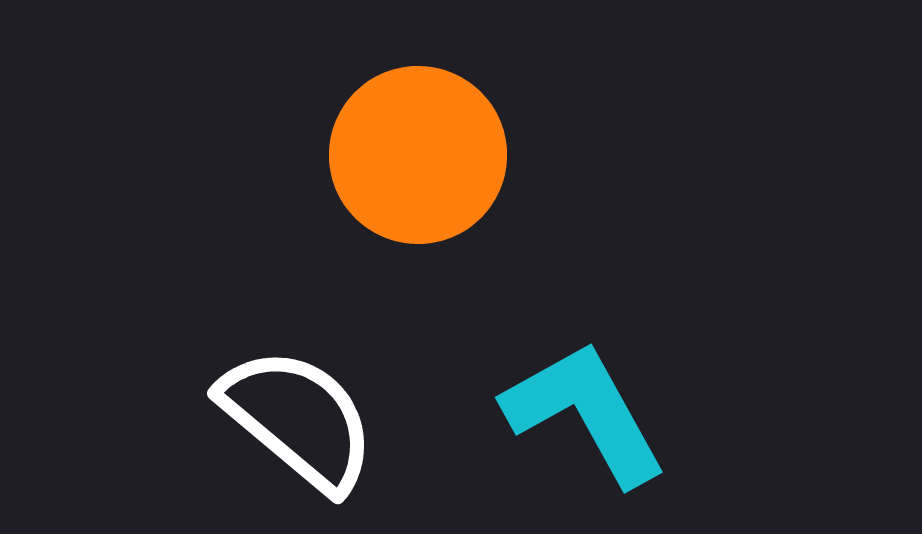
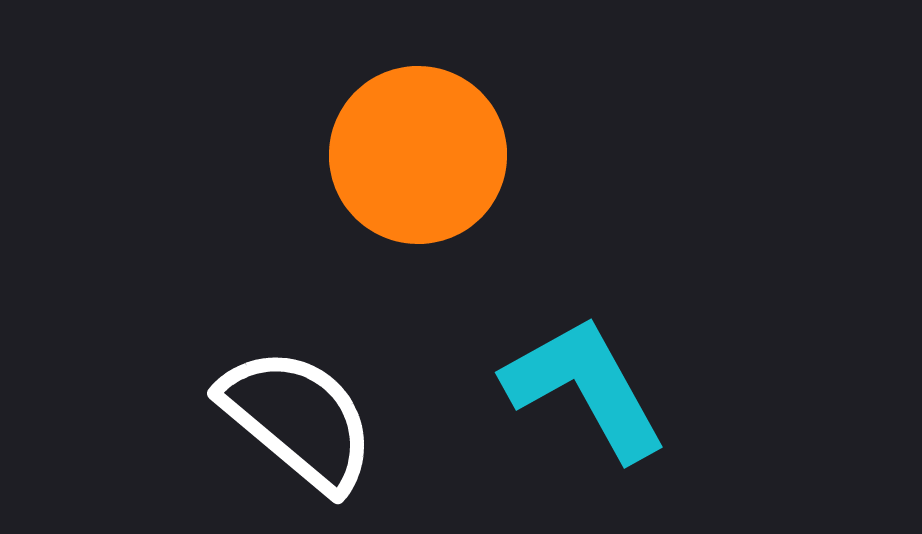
cyan L-shape: moved 25 px up
